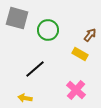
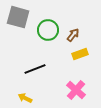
gray square: moved 1 px right, 1 px up
brown arrow: moved 17 px left
yellow rectangle: rotated 49 degrees counterclockwise
black line: rotated 20 degrees clockwise
yellow arrow: rotated 16 degrees clockwise
